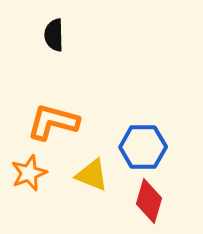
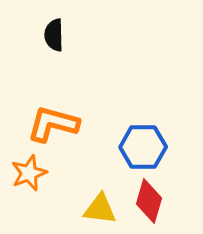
orange L-shape: moved 2 px down
yellow triangle: moved 8 px right, 34 px down; rotated 15 degrees counterclockwise
